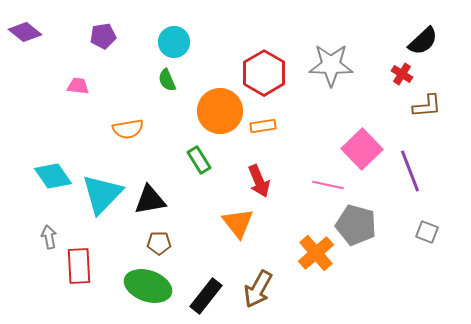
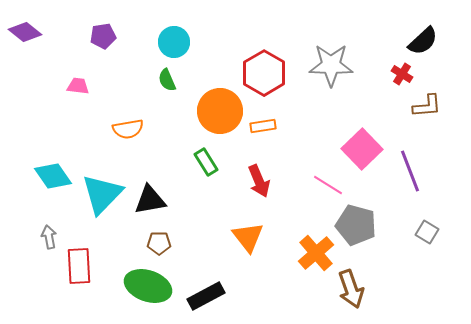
green rectangle: moved 7 px right, 2 px down
pink line: rotated 20 degrees clockwise
orange triangle: moved 10 px right, 14 px down
gray square: rotated 10 degrees clockwise
brown arrow: moved 93 px right; rotated 48 degrees counterclockwise
black rectangle: rotated 24 degrees clockwise
